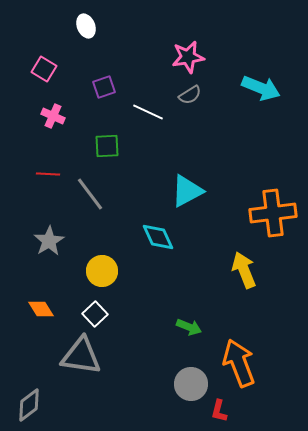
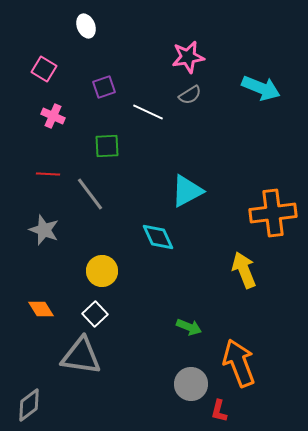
gray star: moved 5 px left, 11 px up; rotated 20 degrees counterclockwise
